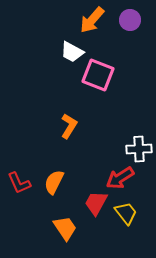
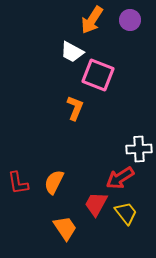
orange arrow: rotated 8 degrees counterclockwise
orange L-shape: moved 6 px right, 18 px up; rotated 10 degrees counterclockwise
red L-shape: moved 1 px left; rotated 15 degrees clockwise
red trapezoid: moved 1 px down
